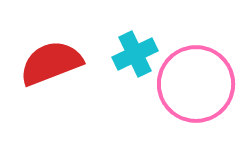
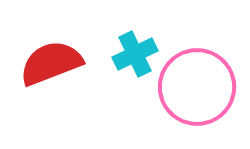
pink circle: moved 1 px right, 3 px down
